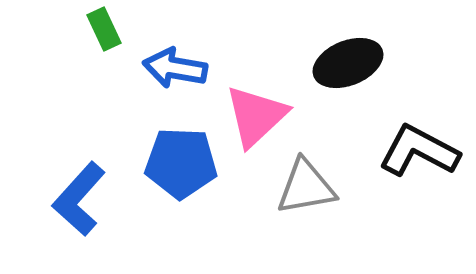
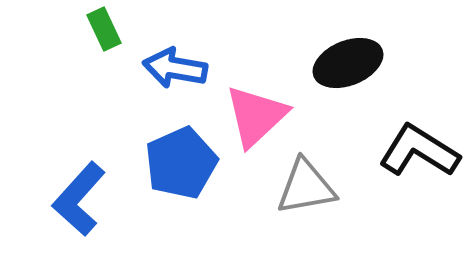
black L-shape: rotated 4 degrees clockwise
blue pentagon: rotated 26 degrees counterclockwise
